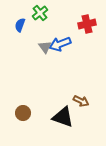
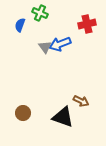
green cross: rotated 28 degrees counterclockwise
